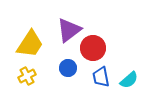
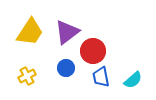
purple triangle: moved 2 px left, 2 px down
yellow trapezoid: moved 12 px up
red circle: moved 3 px down
blue circle: moved 2 px left
cyan semicircle: moved 4 px right
